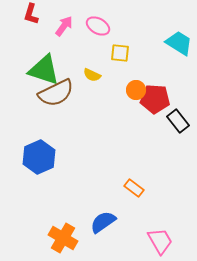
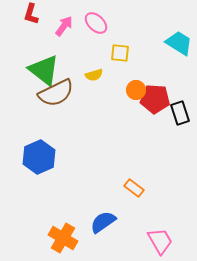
pink ellipse: moved 2 px left, 3 px up; rotated 15 degrees clockwise
green triangle: rotated 20 degrees clockwise
yellow semicircle: moved 2 px right; rotated 42 degrees counterclockwise
black rectangle: moved 2 px right, 8 px up; rotated 20 degrees clockwise
